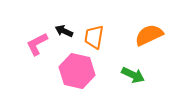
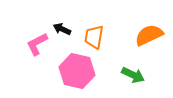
black arrow: moved 2 px left, 2 px up
